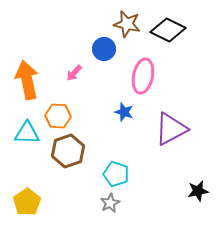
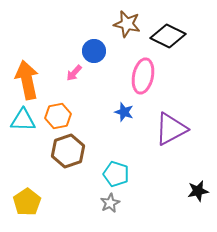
black diamond: moved 6 px down
blue circle: moved 10 px left, 2 px down
orange hexagon: rotated 15 degrees counterclockwise
cyan triangle: moved 4 px left, 13 px up
